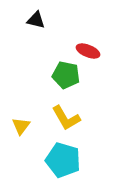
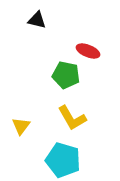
black triangle: moved 1 px right
yellow L-shape: moved 6 px right
